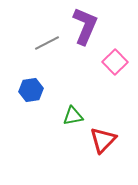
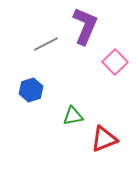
gray line: moved 1 px left, 1 px down
blue hexagon: rotated 10 degrees counterclockwise
red triangle: moved 1 px right, 1 px up; rotated 24 degrees clockwise
